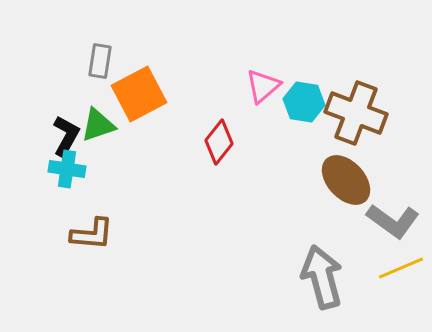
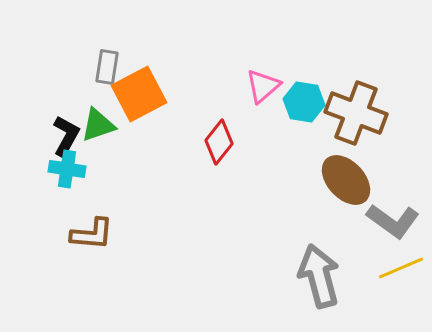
gray rectangle: moved 7 px right, 6 px down
gray arrow: moved 3 px left, 1 px up
